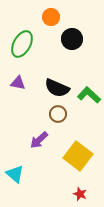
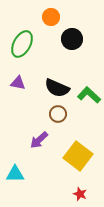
cyan triangle: rotated 42 degrees counterclockwise
